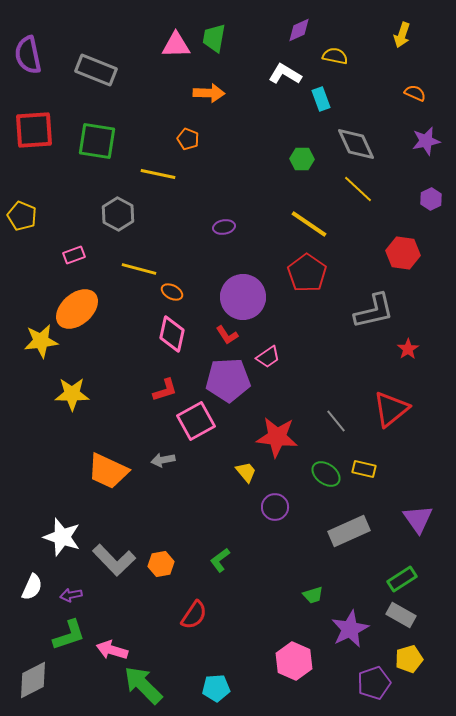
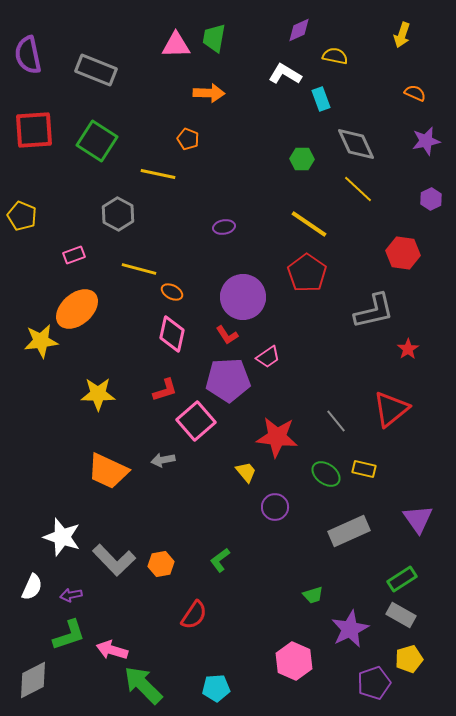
green square at (97, 141): rotated 24 degrees clockwise
yellow star at (72, 394): moved 26 px right
pink square at (196, 421): rotated 12 degrees counterclockwise
